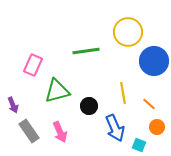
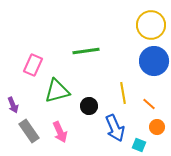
yellow circle: moved 23 px right, 7 px up
